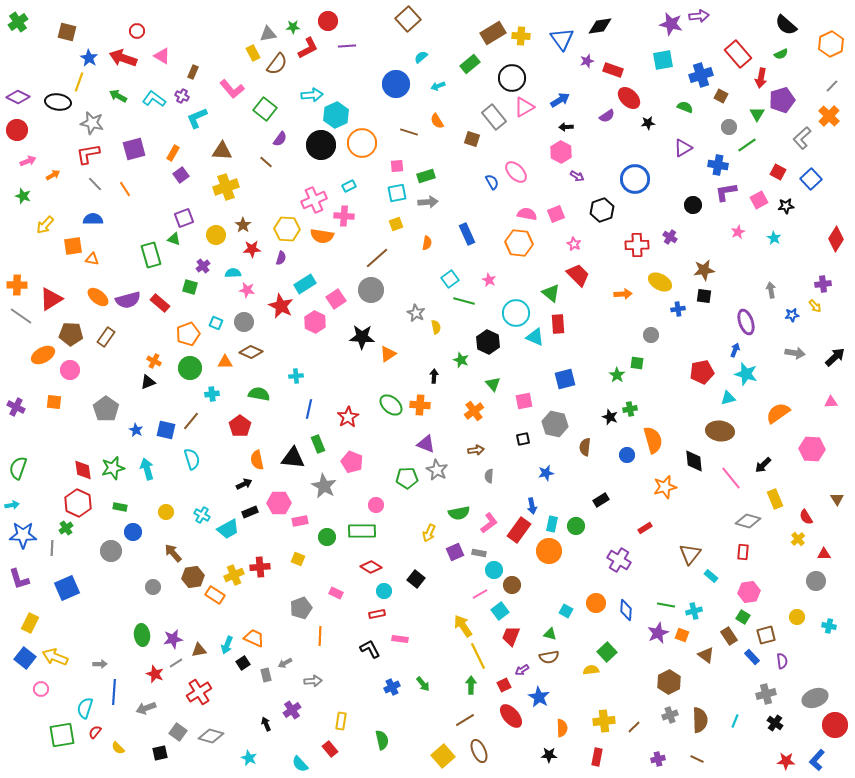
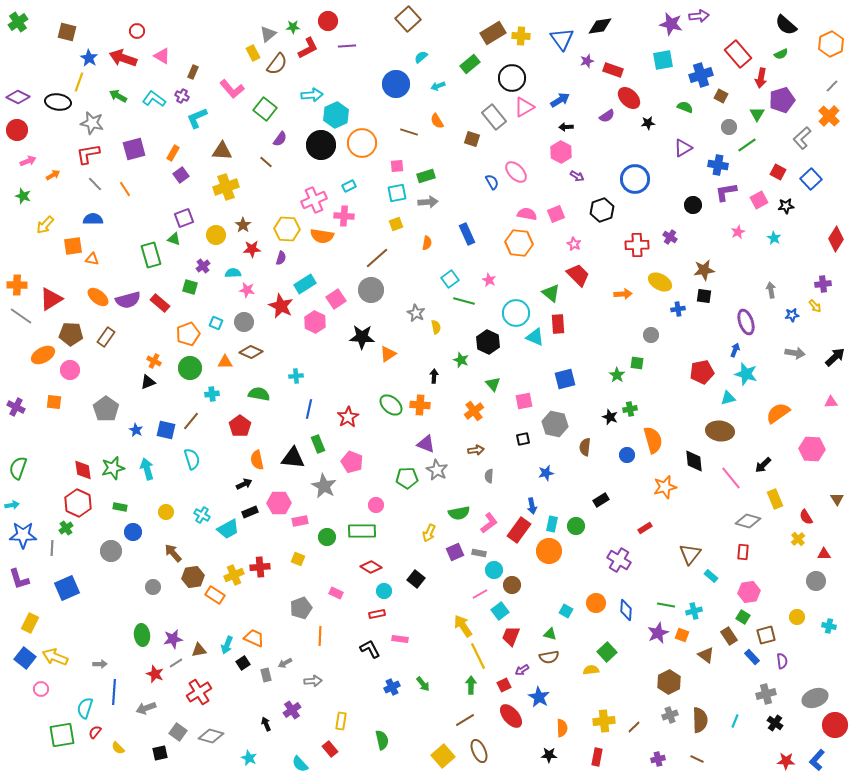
gray triangle at (268, 34): rotated 30 degrees counterclockwise
